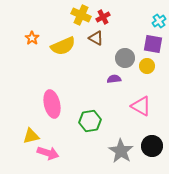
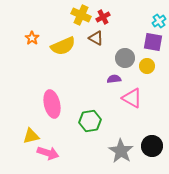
purple square: moved 2 px up
pink triangle: moved 9 px left, 8 px up
